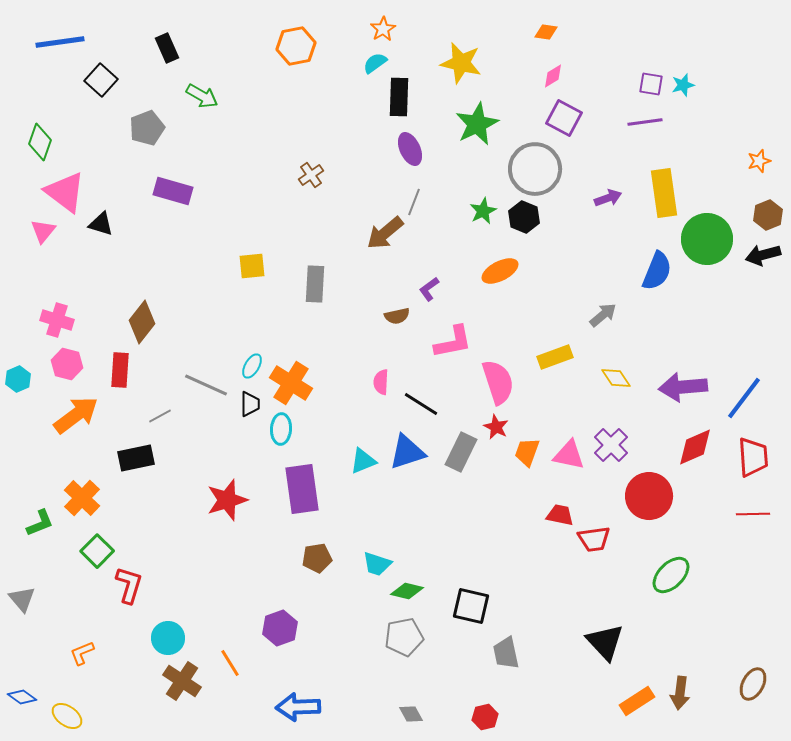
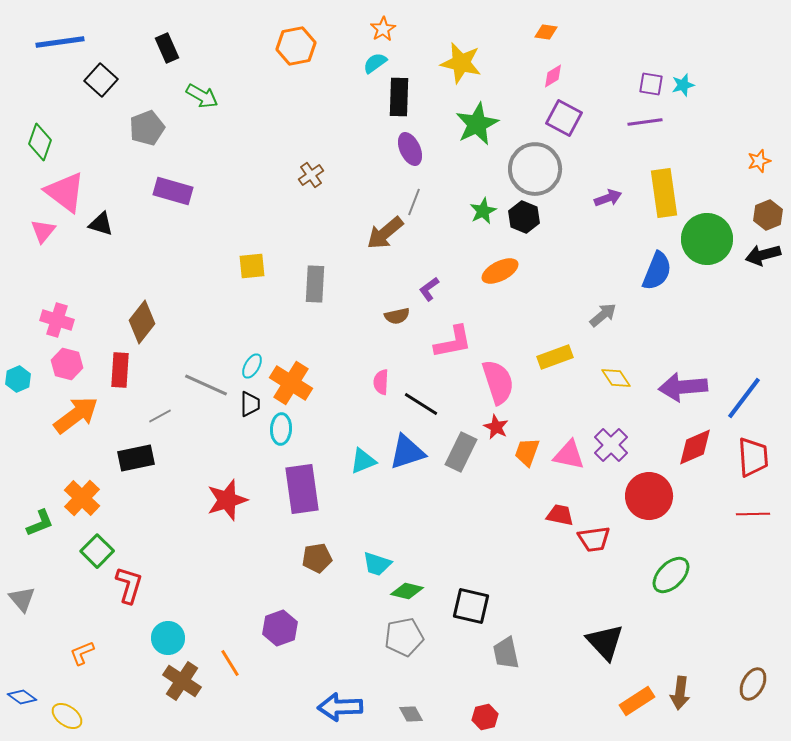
blue arrow at (298, 707): moved 42 px right
